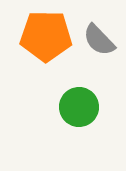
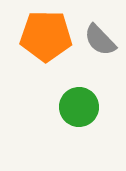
gray semicircle: moved 1 px right
